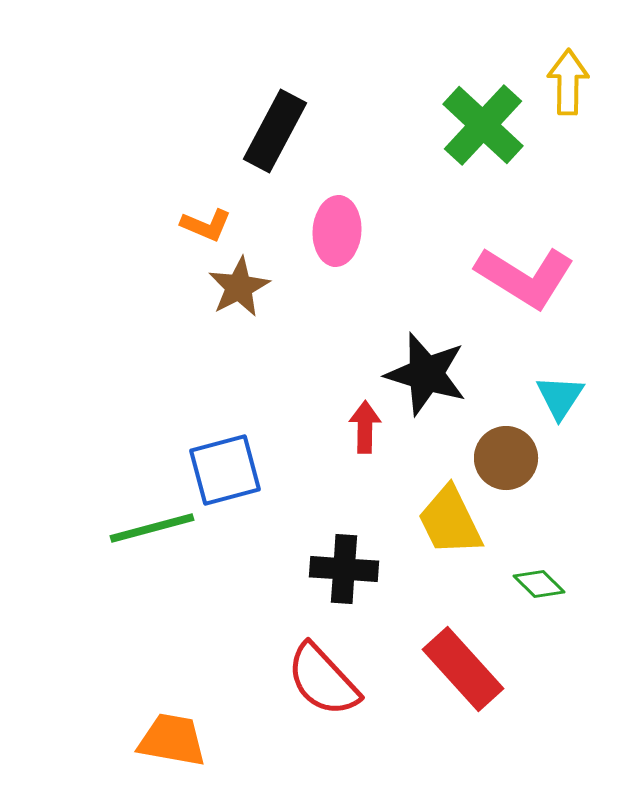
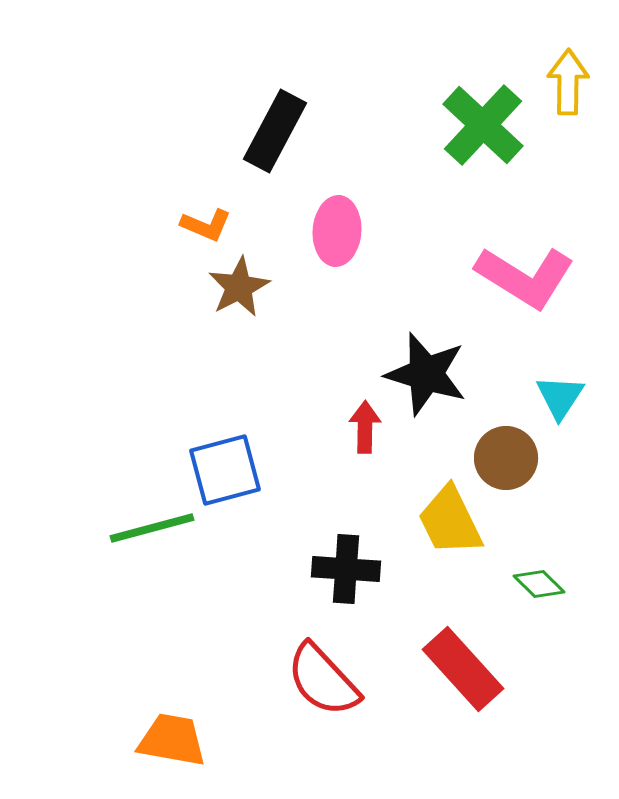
black cross: moved 2 px right
